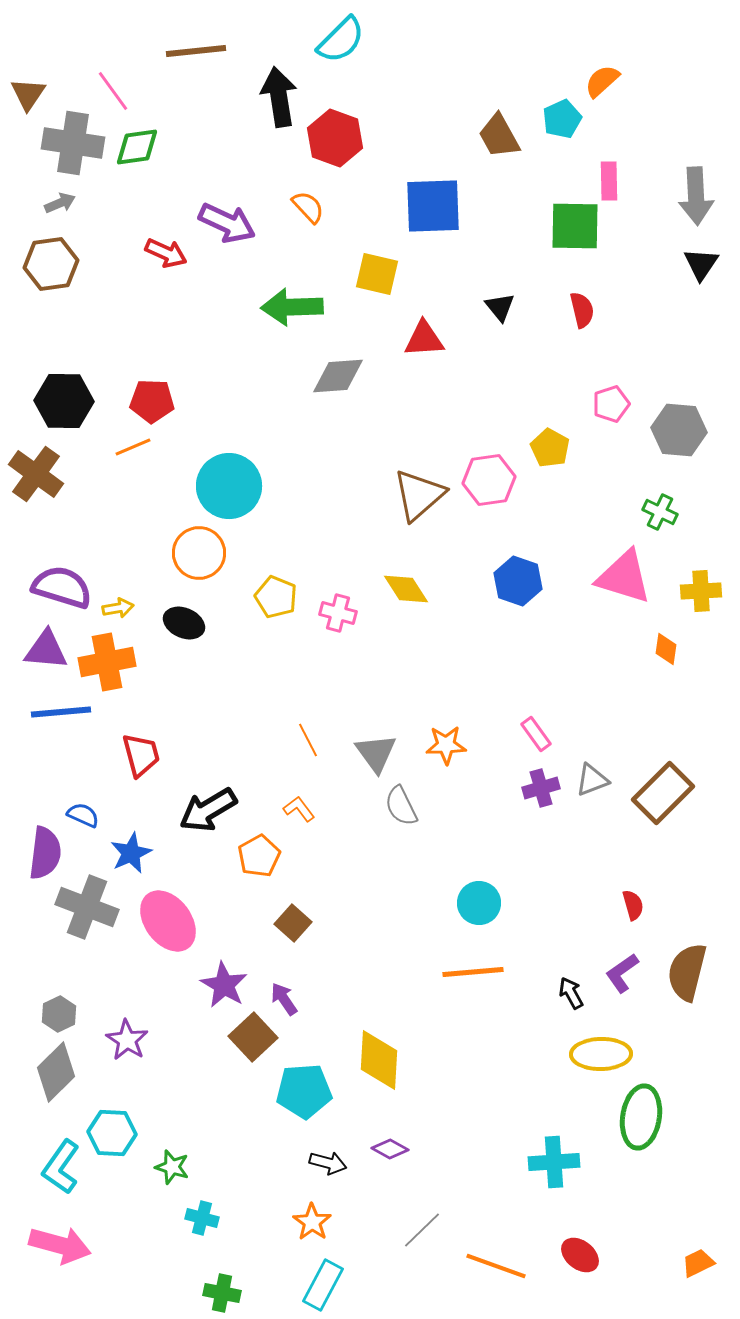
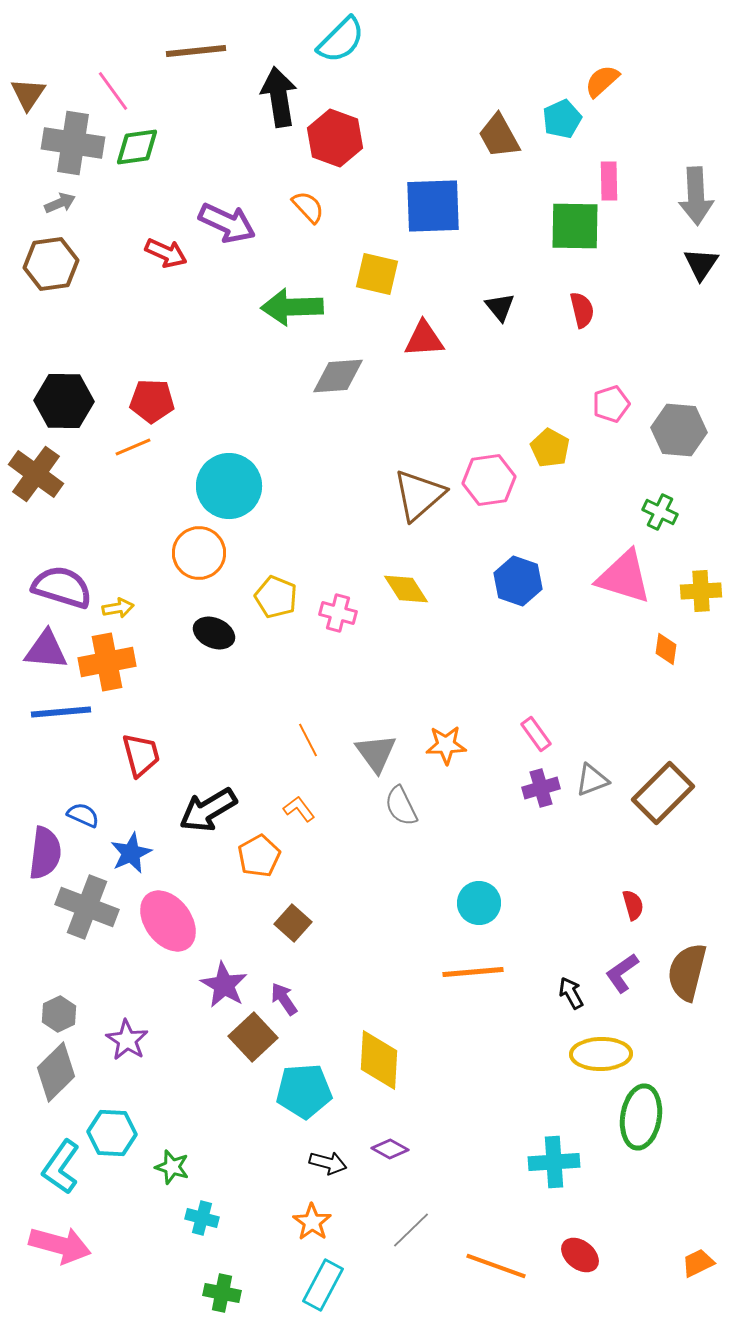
black ellipse at (184, 623): moved 30 px right, 10 px down
gray line at (422, 1230): moved 11 px left
